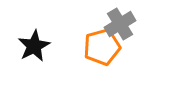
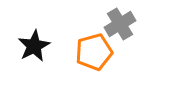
orange pentagon: moved 8 px left, 5 px down
